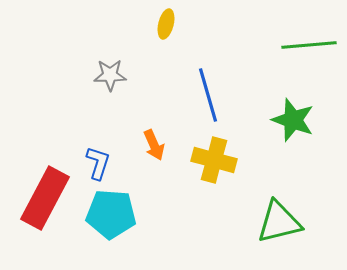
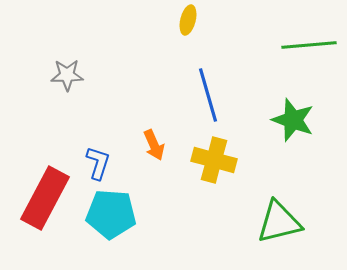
yellow ellipse: moved 22 px right, 4 px up
gray star: moved 43 px left
